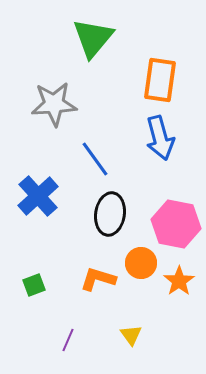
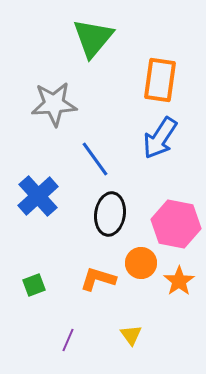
blue arrow: rotated 48 degrees clockwise
